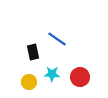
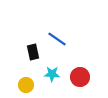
yellow circle: moved 3 px left, 3 px down
